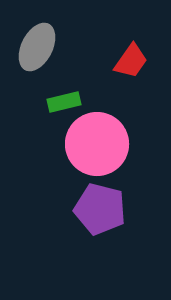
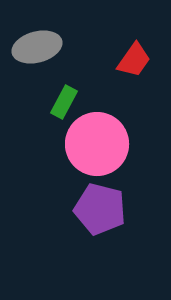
gray ellipse: rotated 48 degrees clockwise
red trapezoid: moved 3 px right, 1 px up
green rectangle: rotated 48 degrees counterclockwise
